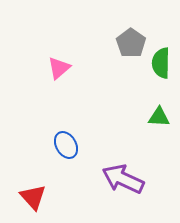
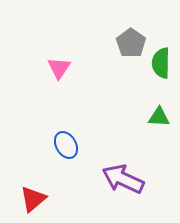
pink triangle: rotated 15 degrees counterclockwise
red triangle: moved 2 px down; rotated 32 degrees clockwise
